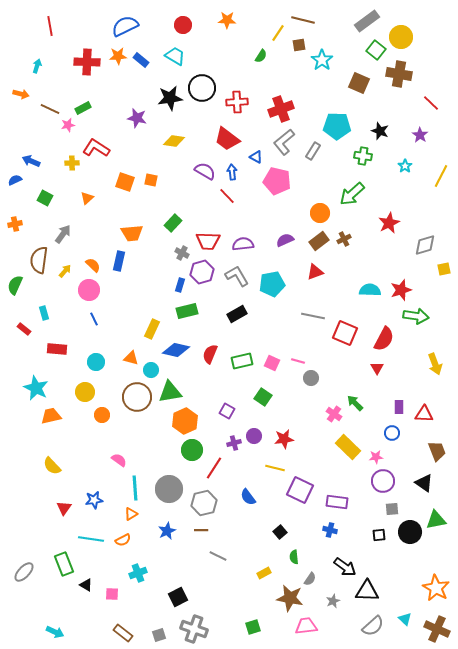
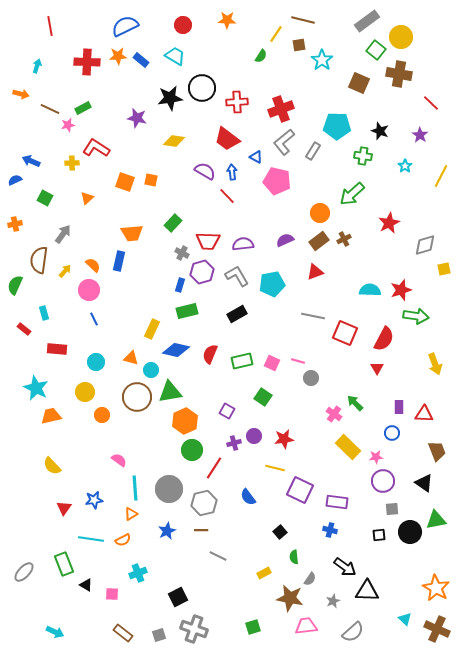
yellow line at (278, 33): moved 2 px left, 1 px down
gray semicircle at (373, 626): moved 20 px left, 6 px down
